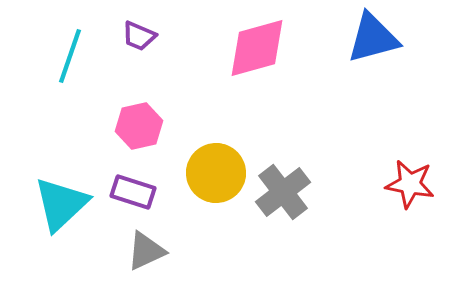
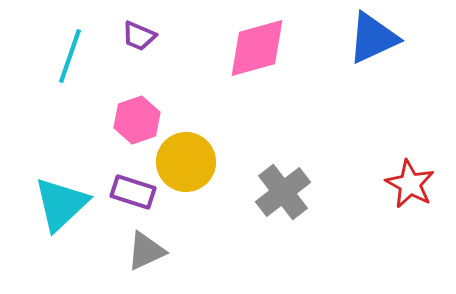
blue triangle: rotated 10 degrees counterclockwise
pink hexagon: moved 2 px left, 6 px up; rotated 6 degrees counterclockwise
yellow circle: moved 30 px left, 11 px up
red star: rotated 18 degrees clockwise
